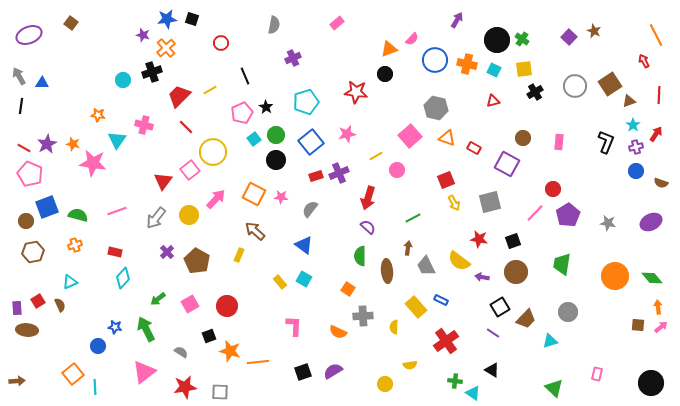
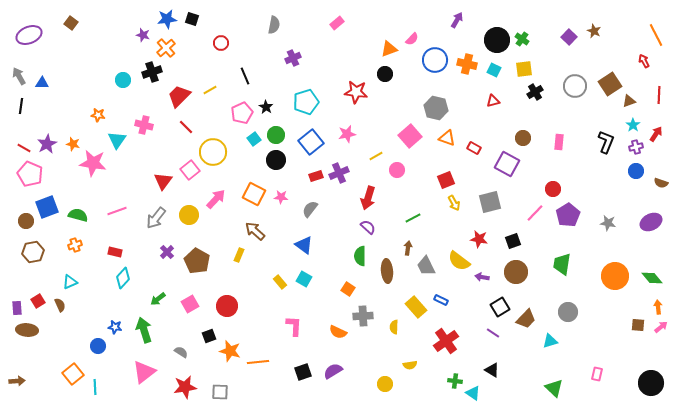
green arrow at (146, 329): moved 2 px left, 1 px down; rotated 10 degrees clockwise
